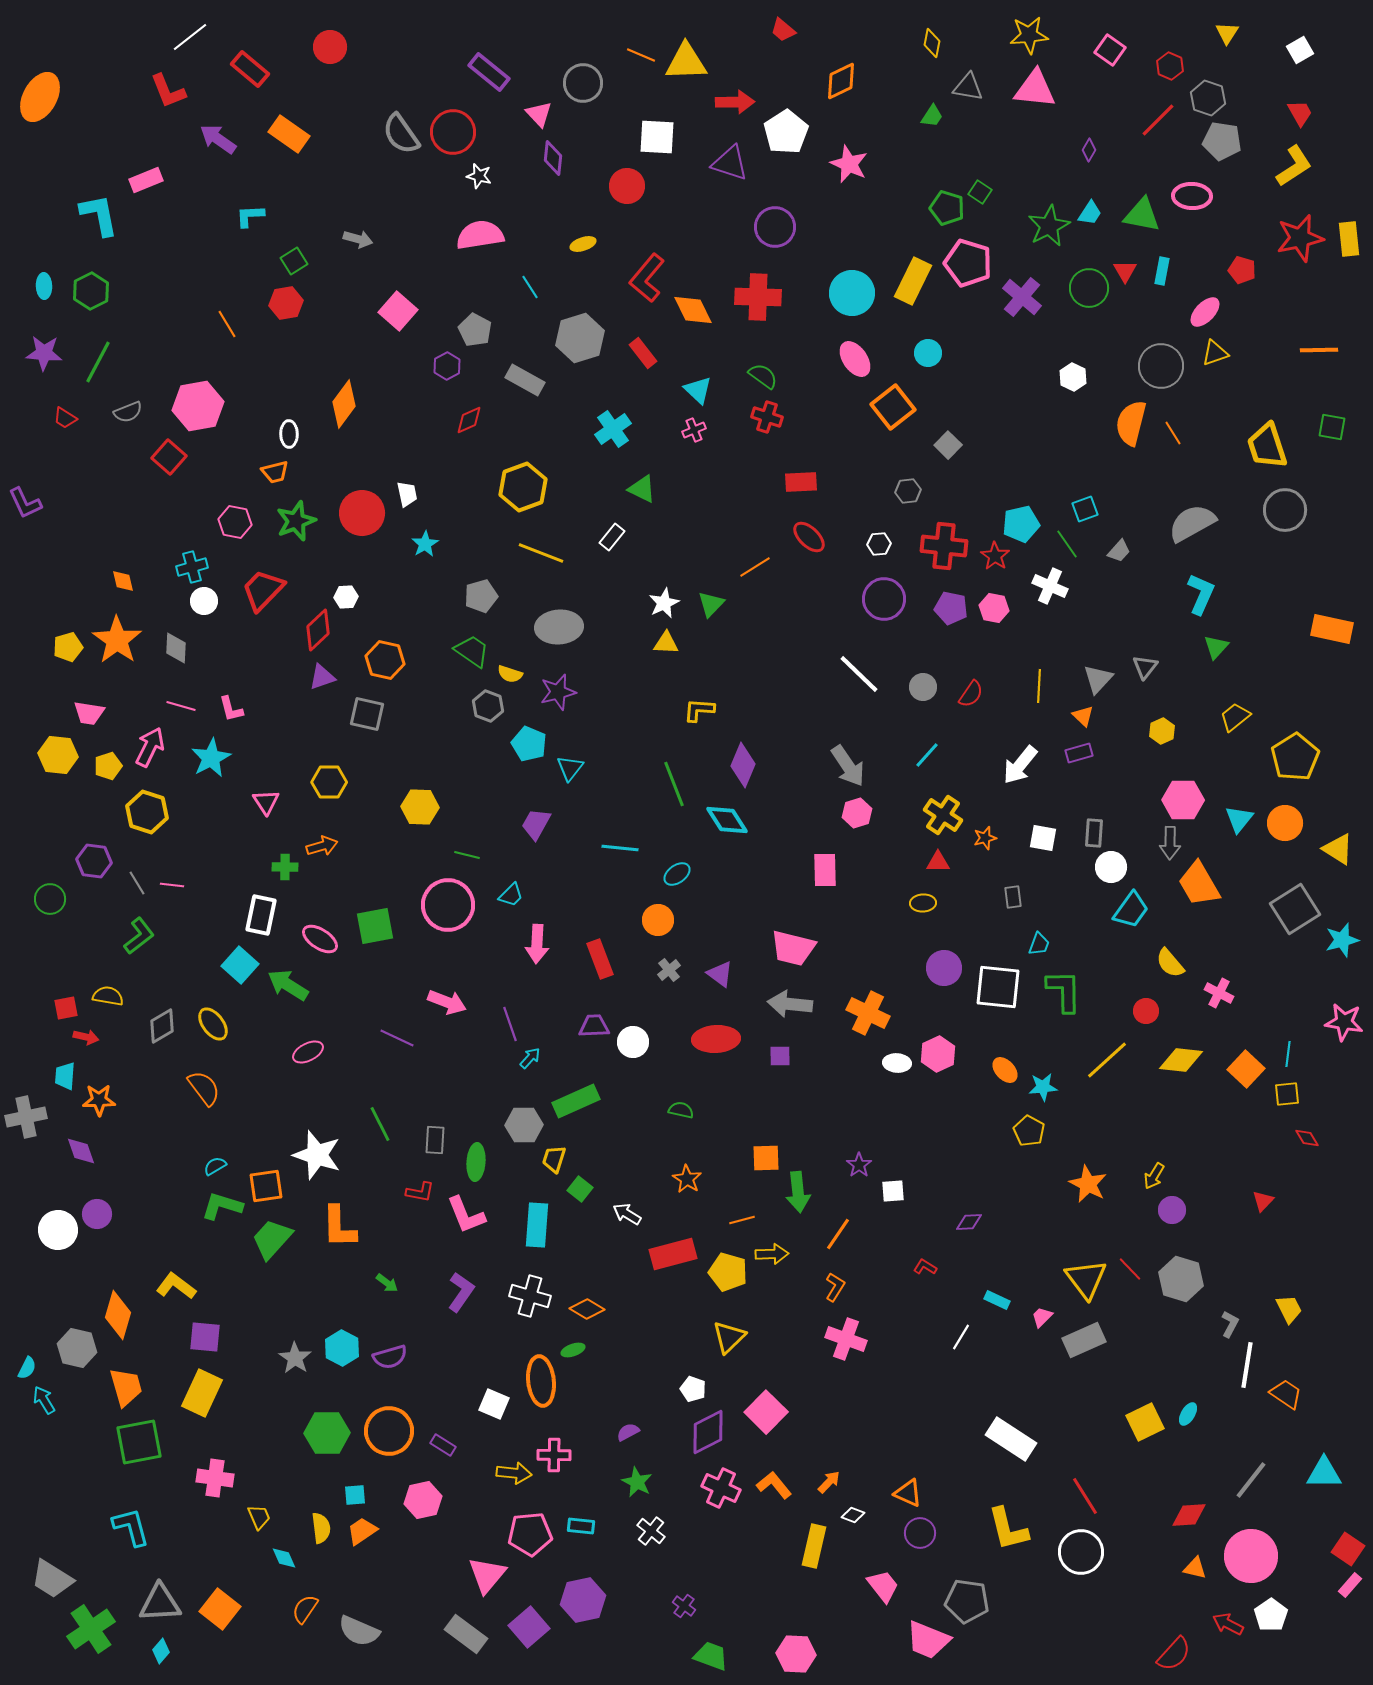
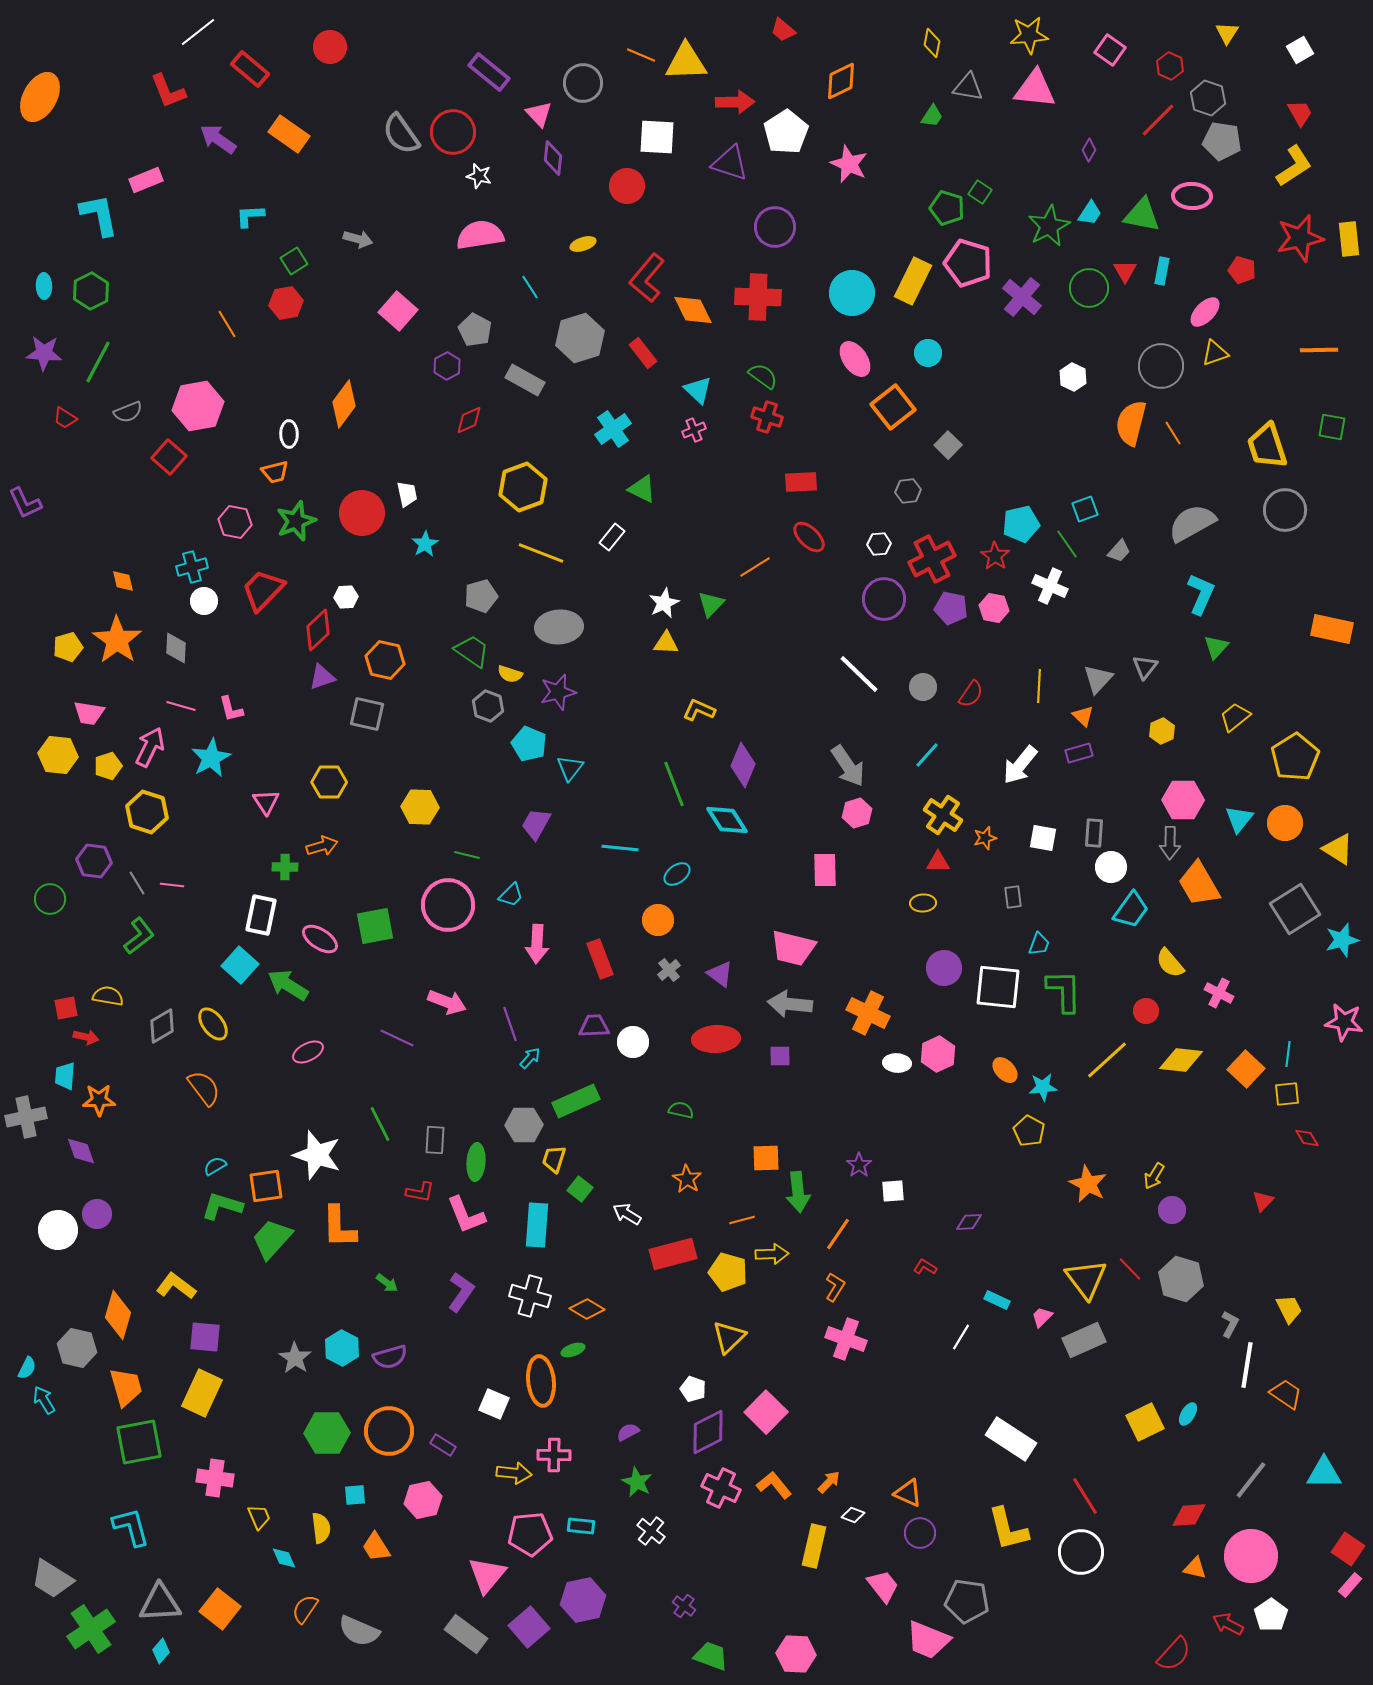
white line at (190, 37): moved 8 px right, 5 px up
red cross at (944, 546): moved 12 px left, 13 px down; rotated 33 degrees counterclockwise
yellow L-shape at (699, 710): rotated 20 degrees clockwise
orange trapezoid at (362, 1531): moved 14 px right, 16 px down; rotated 88 degrees counterclockwise
